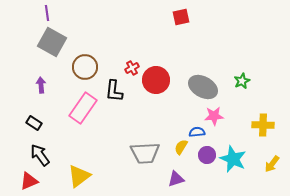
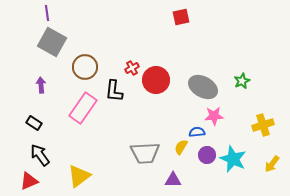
yellow cross: rotated 20 degrees counterclockwise
purple triangle: moved 3 px left, 1 px down; rotated 18 degrees clockwise
